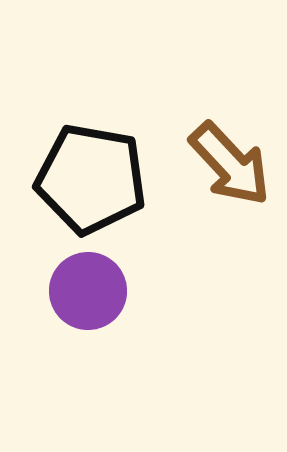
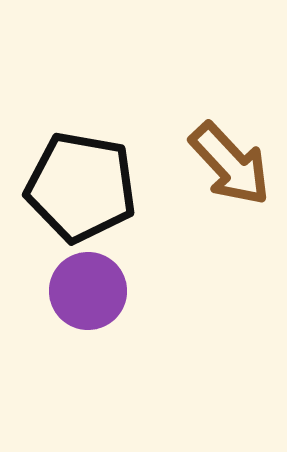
black pentagon: moved 10 px left, 8 px down
